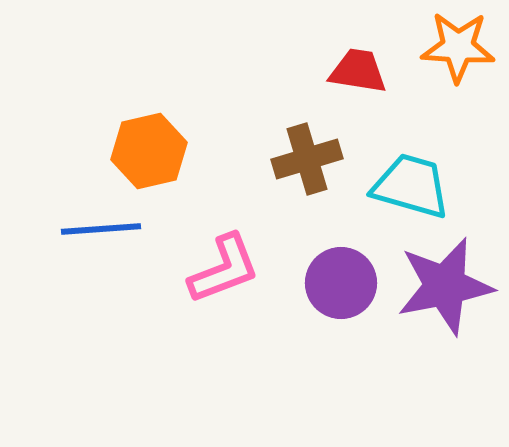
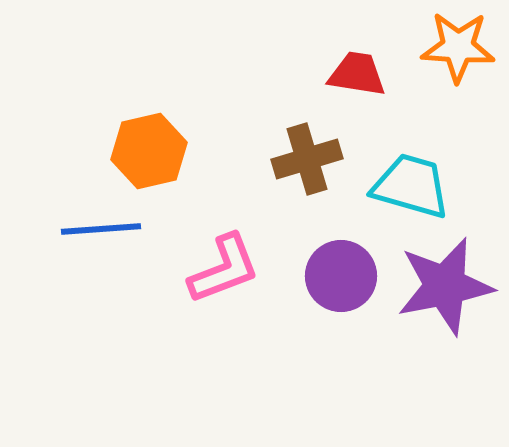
red trapezoid: moved 1 px left, 3 px down
purple circle: moved 7 px up
